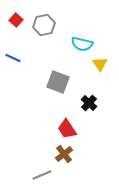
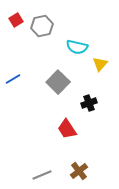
red square: rotated 16 degrees clockwise
gray hexagon: moved 2 px left, 1 px down
cyan semicircle: moved 5 px left, 3 px down
blue line: moved 21 px down; rotated 56 degrees counterclockwise
yellow triangle: rotated 14 degrees clockwise
gray square: rotated 25 degrees clockwise
black cross: rotated 28 degrees clockwise
brown cross: moved 15 px right, 17 px down
